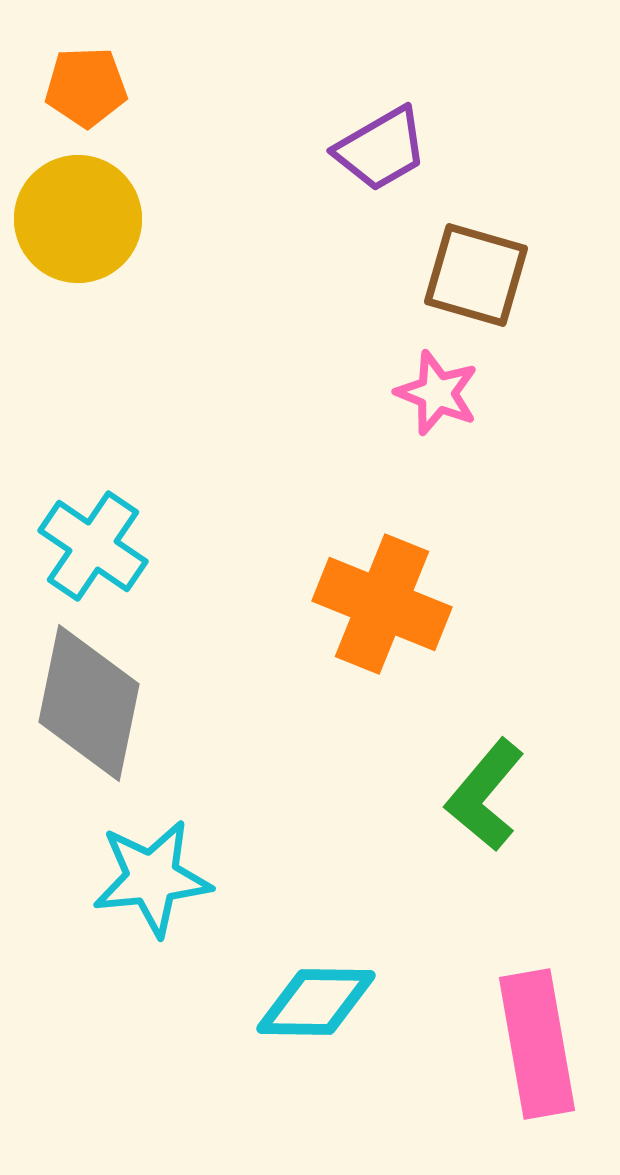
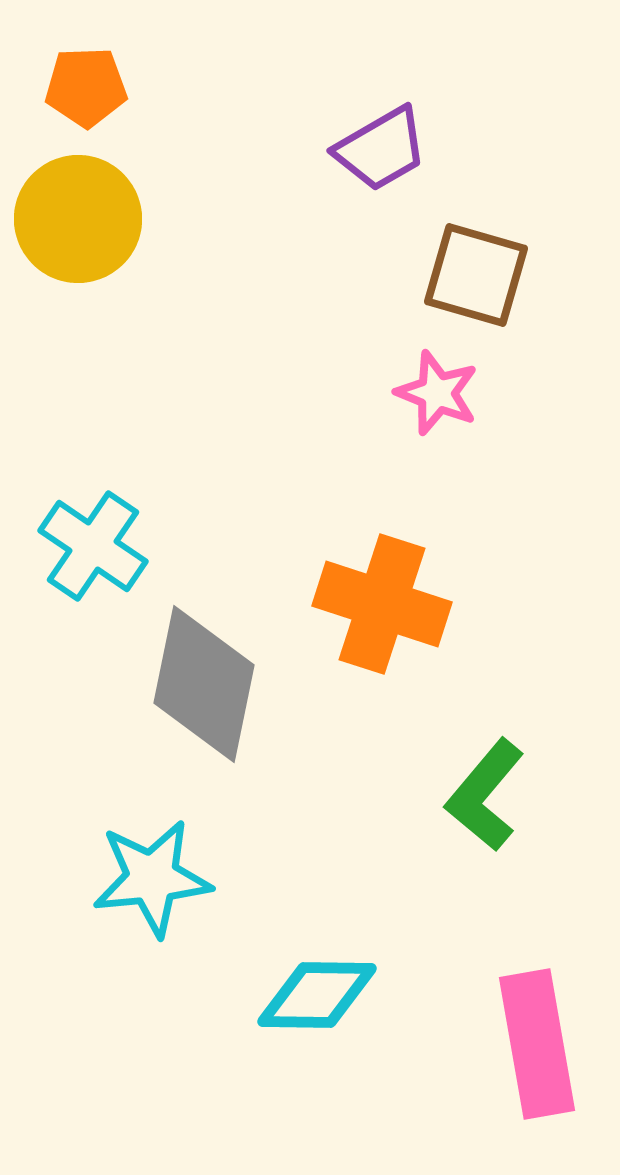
orange cross: rotated 4 degrees counterclockwise
gray diamond: moved 115 px right, 19 px up
cyan diamond: moved 1 px right, 7 px up
